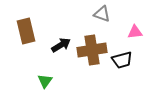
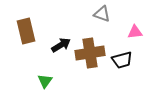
brown cross: moved 2 px left, 3 px down
